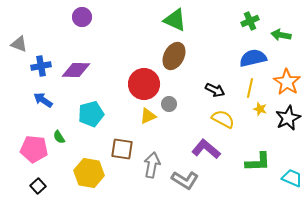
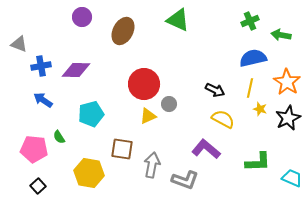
green triangle: moved 3 px right
brown ellipse: moved 51 px left, 25 px up
gray L-shape: rotated 12 degrees counterclockwise
